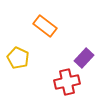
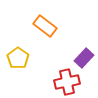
yellow pentagon: rotated 10 degrees clockwise
